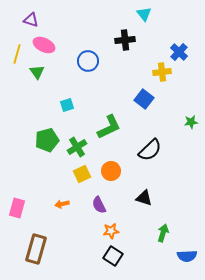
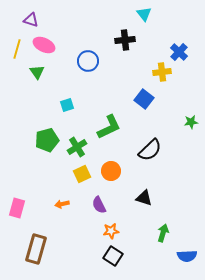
yellow line: moved 5 px up
